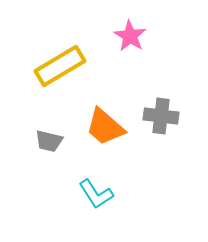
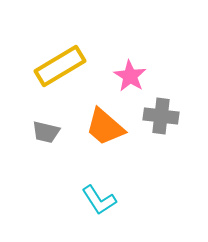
pink star: moved 40 px down
gray trapezoid: moved 3 px left, 9 px up
cyan L-shape: moved 3 px right, 6 px down
